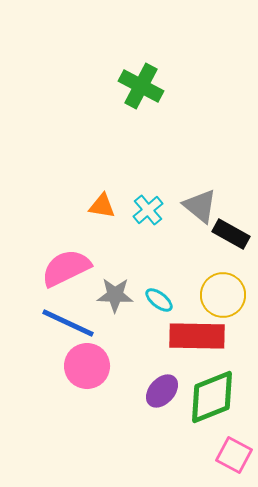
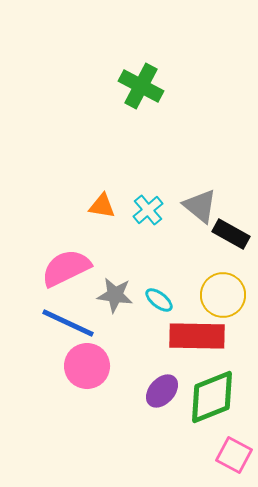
gray star: rotated 6 degrees clockwise
